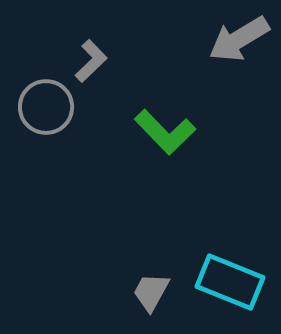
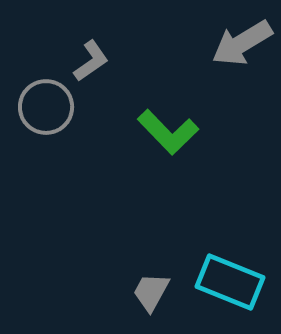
gray arrow: moved 3 px right, 4 px down
gray L-shape: rotated 9 degrees clockwise
green L-shape: moved 3 px right
